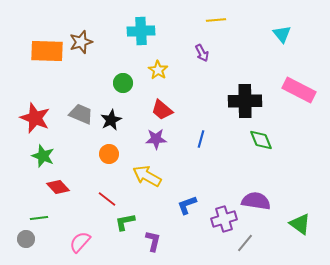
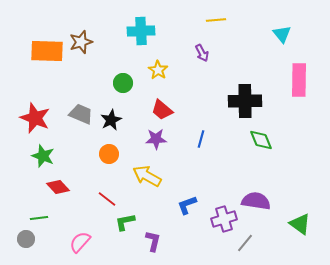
pink rectangle: moved 10 px up; rotated 64 degrees clockwise
